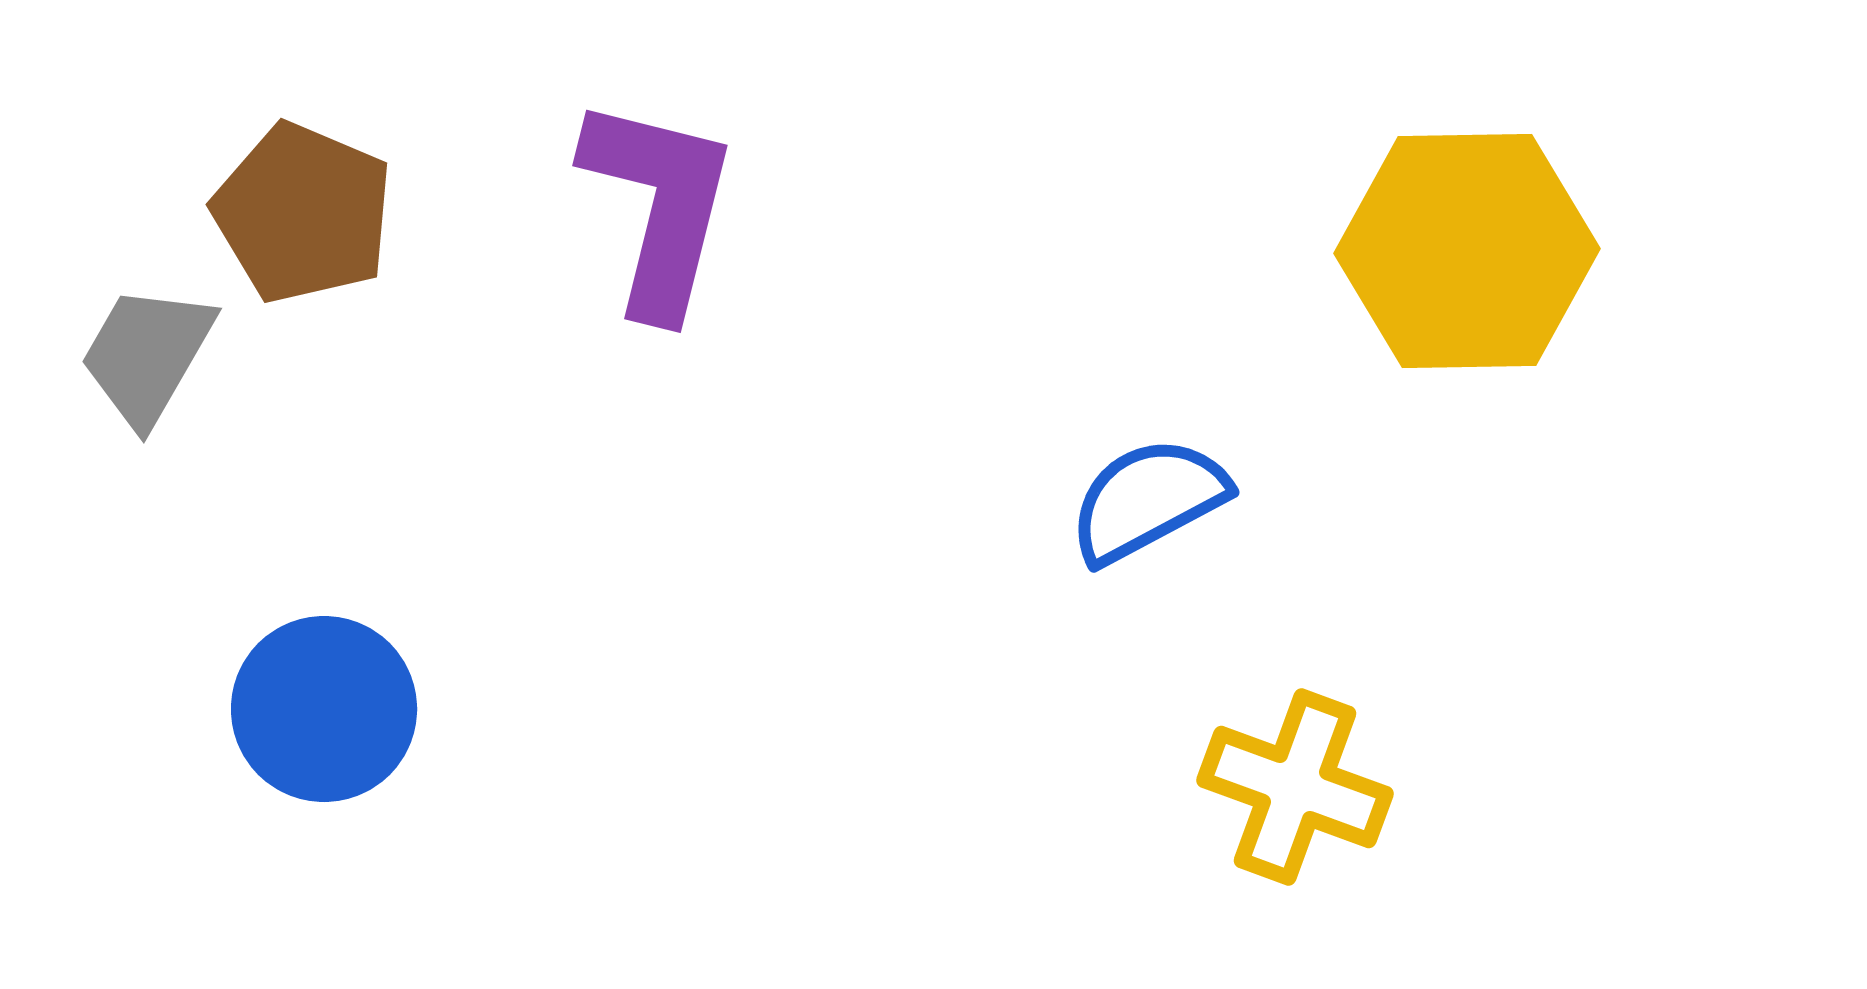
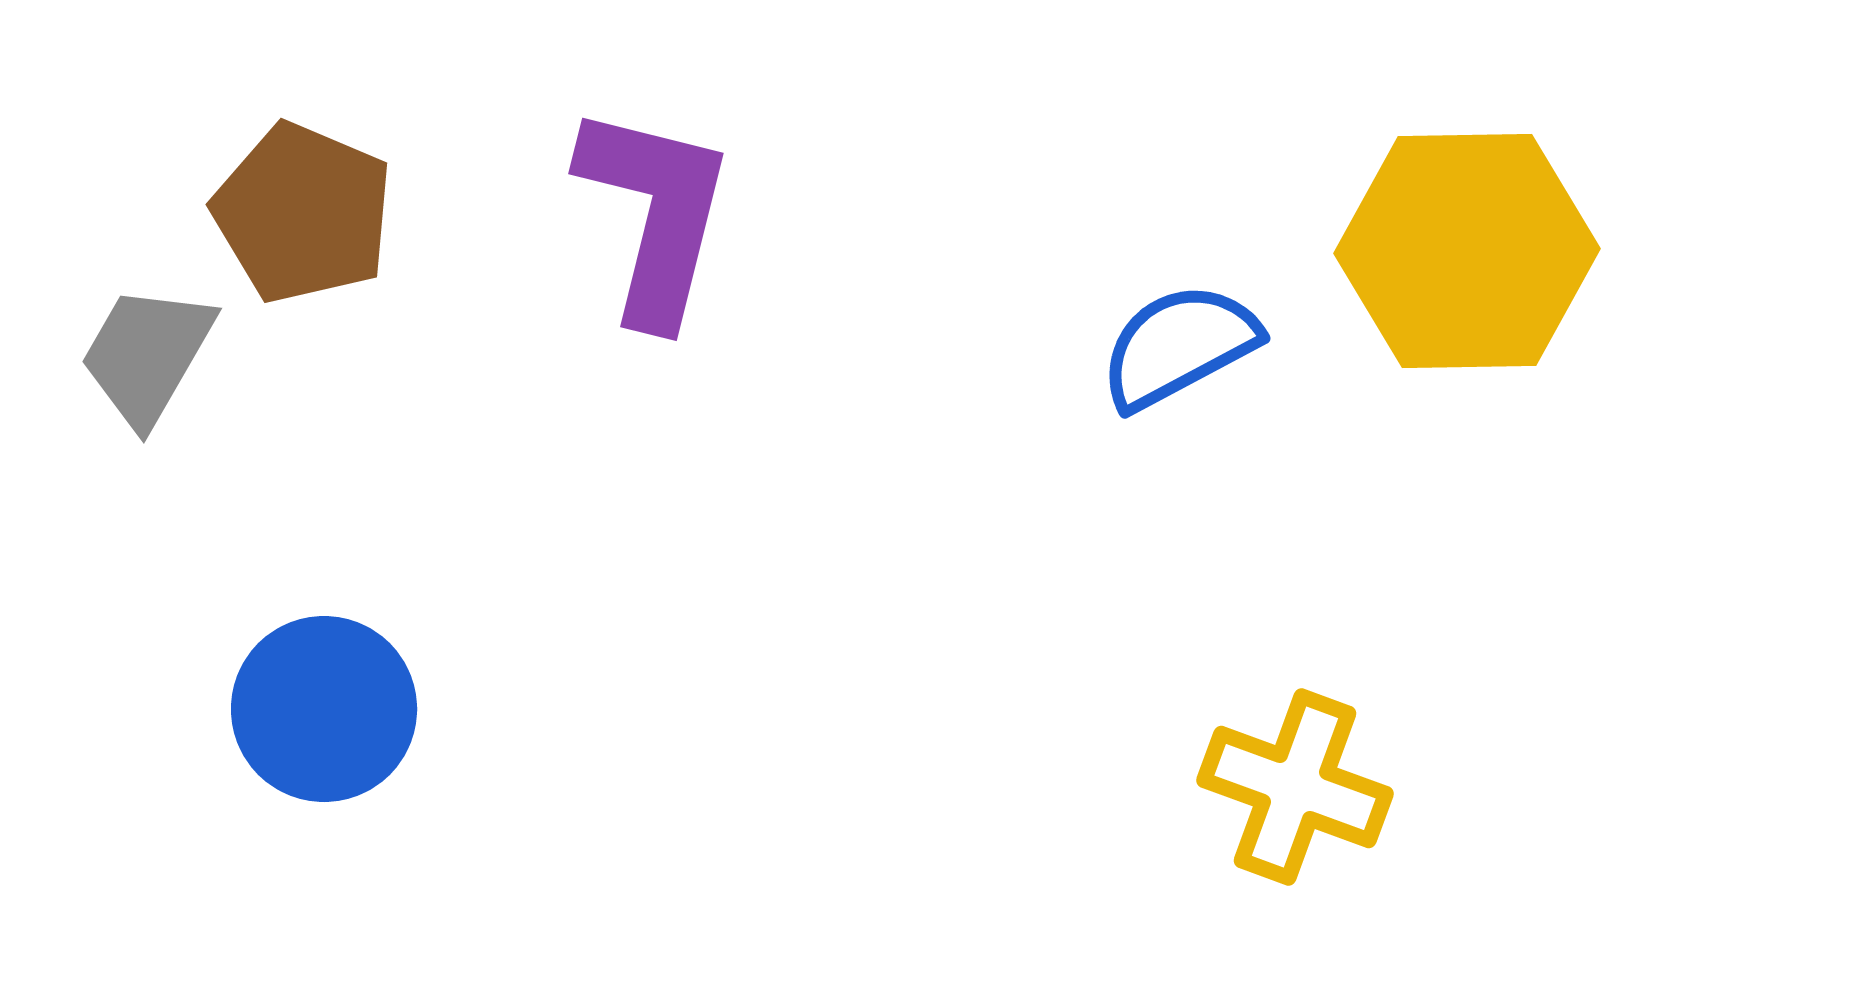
purple L-shape: moved 4 px left, 8 px down
blue semicircle: moved 31 px right, 154 px up
